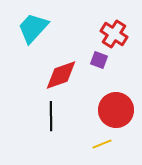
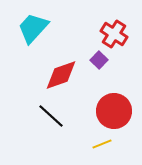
purple square: rotated 24 degrees clockwise
red circle: moved 2 px left, 1 px down
black line: rotated 48 degrees counterclockwise
